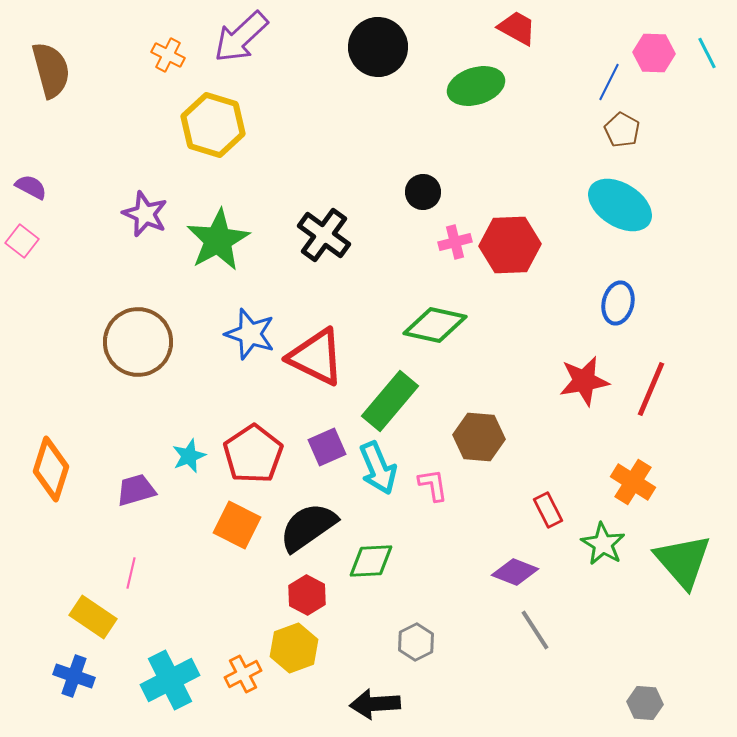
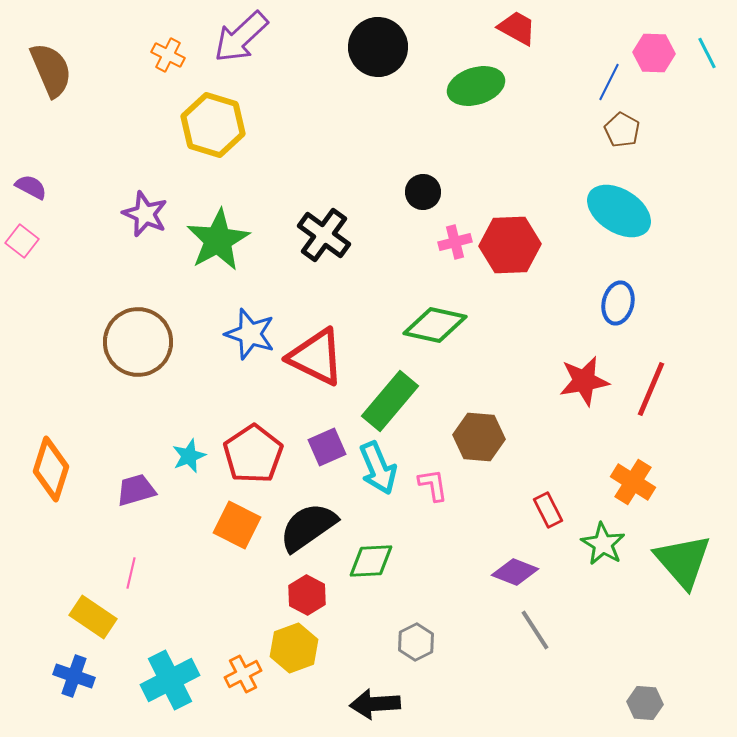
brown semicircle at (51, 70): rotated 8 degrees counterclockwise
cyan ellipse at (620, 205): moved 1 px left, 6 px down
